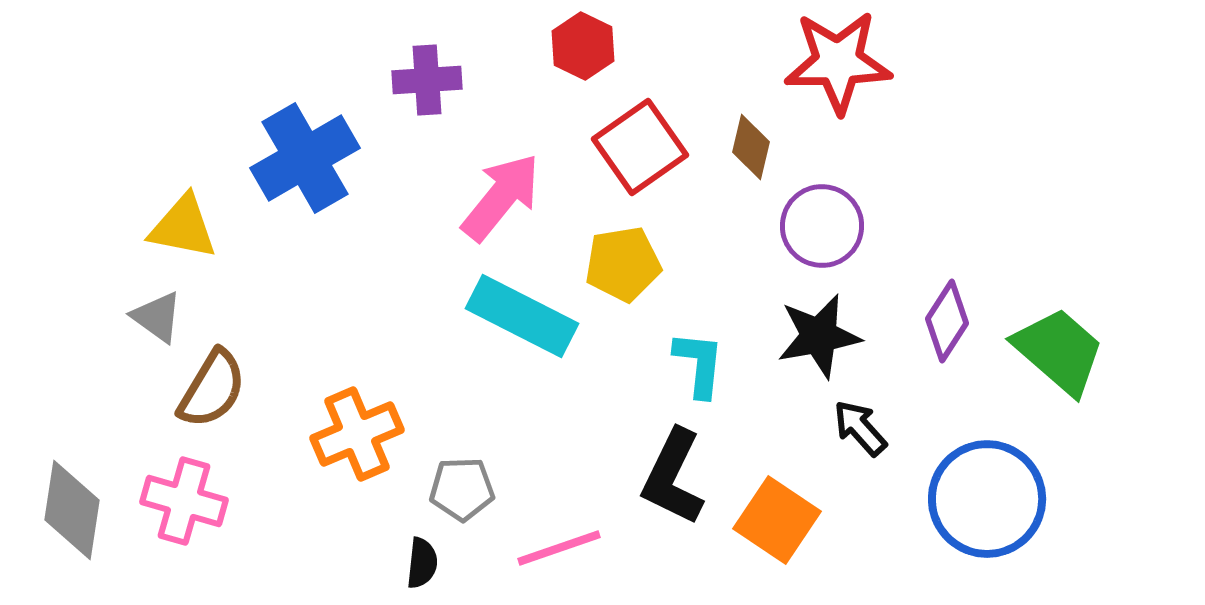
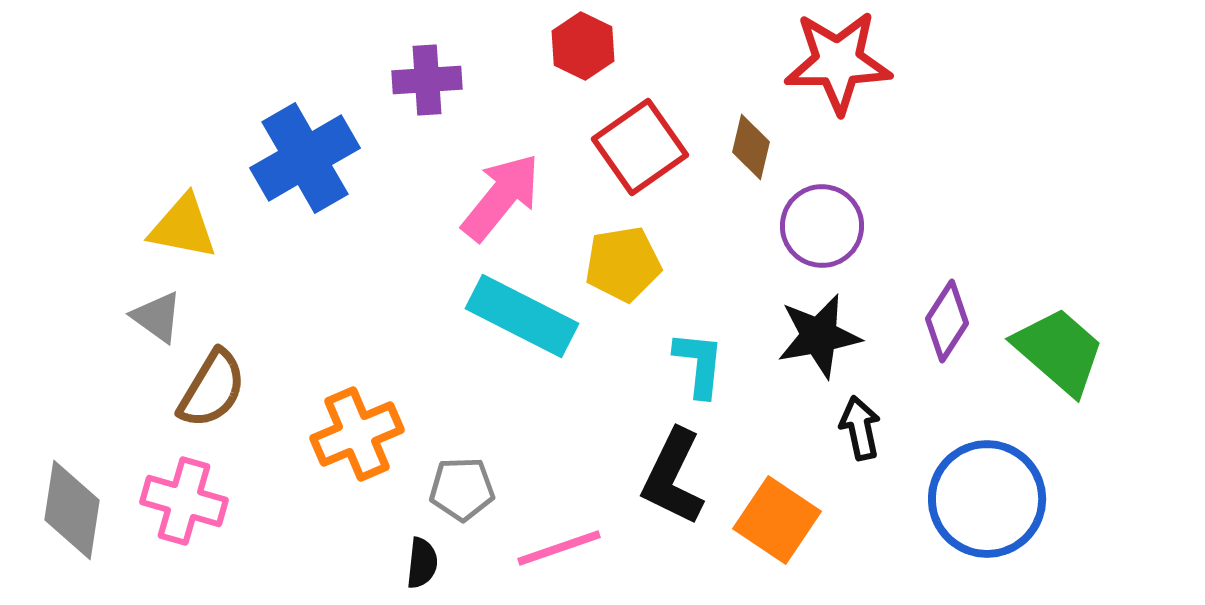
black arrow: rotated 30 degrees clockwise
